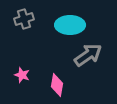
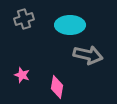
gray arrow: rotated 48 degrees clockwise
pink diamond: moved 2 px down
